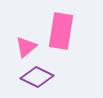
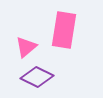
pink rectangle: moved 3 px right, 1 px up
